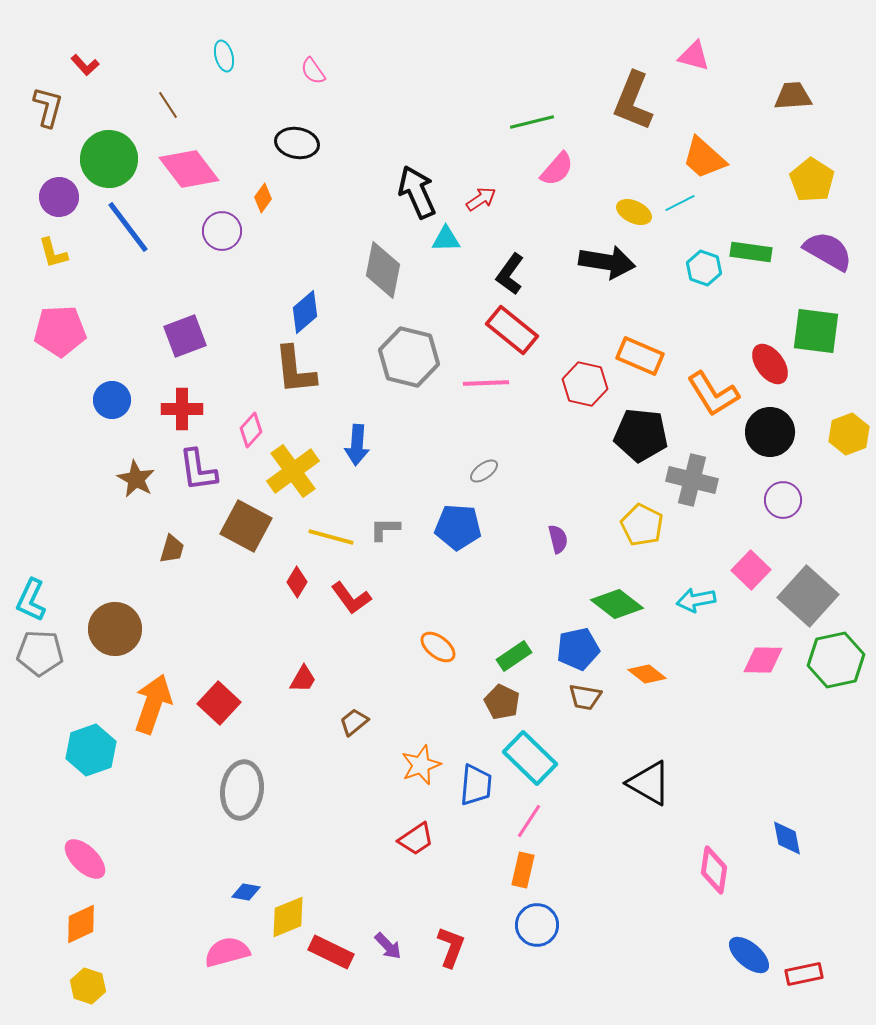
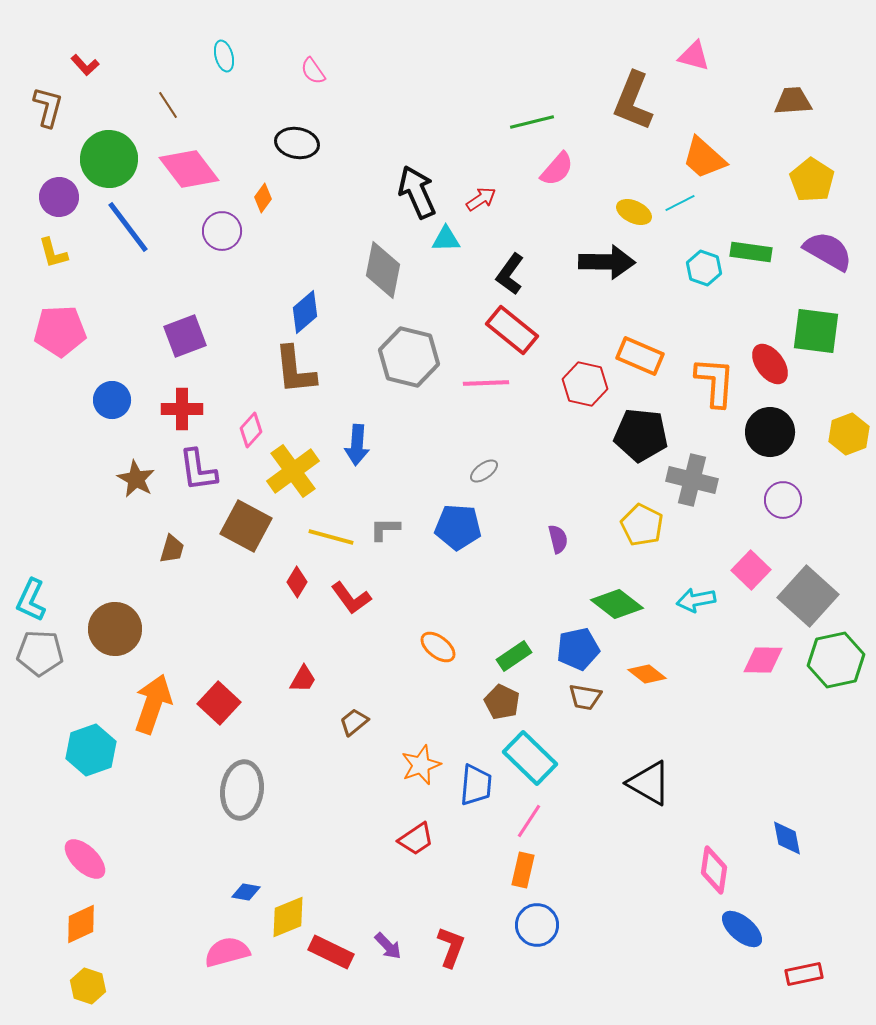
brown trapezoid at (793, 96): moved 5 px down
black arrow at (607, 262): rotated 8 degrees counterclockwise
orange L-shape at (713, 394): moved 2 px right, 12 px up; rotated 144 degrees counterclockwise
blue ellipse at (749, 955): moved 7 px left, 26 px up
